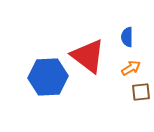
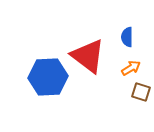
brown square: rotated 24 degrees clockwise
